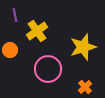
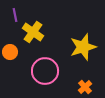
yellow cross: moved 4 px left, 1 px down; rotated 20 degrees counterclockwise
orange circle: moved 2 px down
pink circle: moved 3 px left, 2 px down
